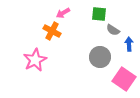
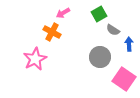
green square: rotated 35 degrees counterclockwise
orange cross: moved 1 px down
pink star: moved 1 px up
